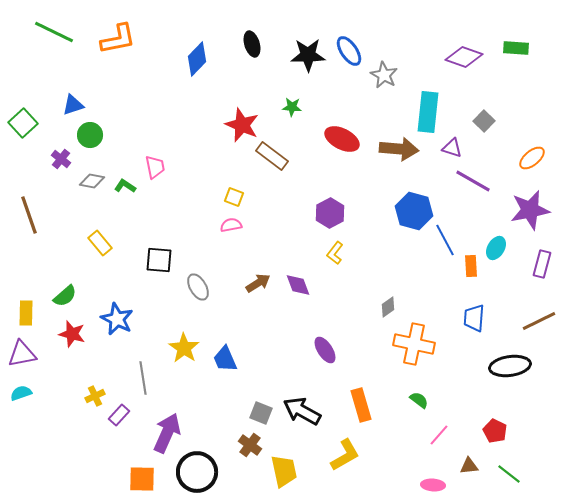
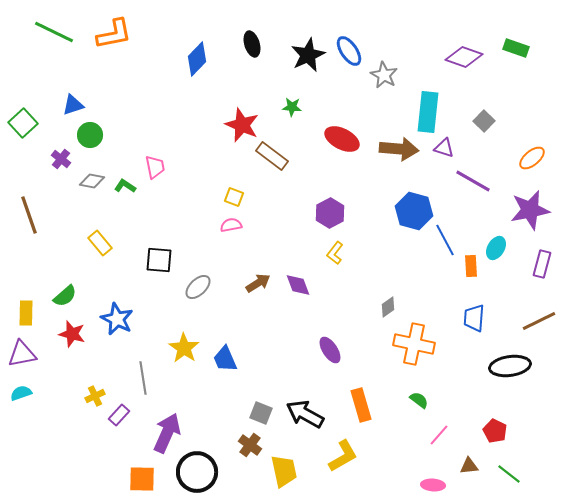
orange L-shape at (118, 39): moved 4 px left, 5 px up
green rectangle at (516, 48): rotated 15 degrees clockwise
black star at (308, 55): rotated 24 degrees counterclockwise
purple triangle at (452, 148): moved 8 px left
gray ellipse at (198, 287): rotated 76 degrees clockwise
purple ellipse at (325, 350): moved 5 px right
black arrow at (302, 411): moved 3 px right, 3 px down
yellow L-shape at (345, 455): moved 2 px left, 1 px down
